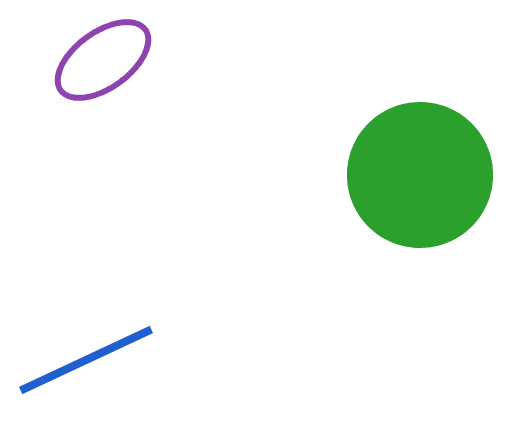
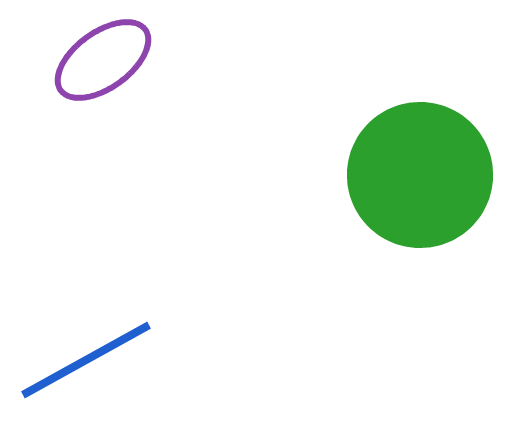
blue line: rotated 4 degrees counterclockwise
